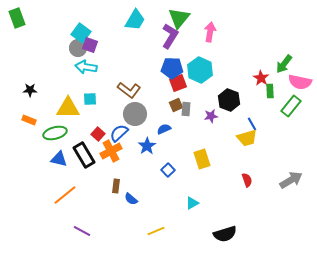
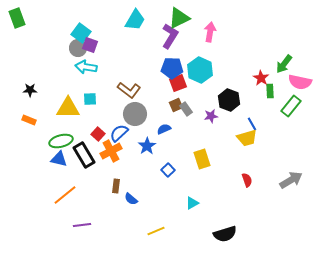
green triangle at (179, 18): rotated 25 degrees clockwise
gray rectangle at (186, 109): rotated 40 degrees counterclockwise
green ellipse at (55, 133): moved 6 px right, 8 px down
purple line at (82, 231): moved 6 px up; rotated 36 degrees counterclockwise
